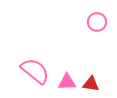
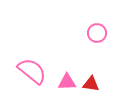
pink circle: moved 11 px down
pink semicircle: moved 3 px left
